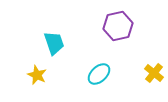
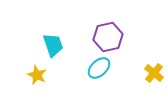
purple hexagon: moved 10 px left, 11 px down
cyan trapezoid: moved 1 px left, 2 px down
cyan ellipse: moved 6 px up
